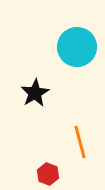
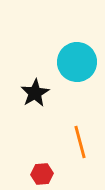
cyan circle: moved 15 px down
red hexagon: moved 6 px left; rotated 25 degrees counterclockwise
